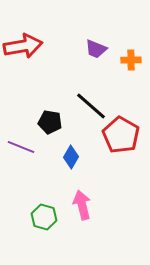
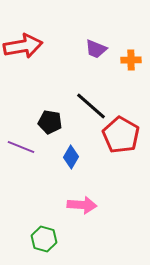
pink arrow: rotated 108 degrees clockwise
green hexagon: moved 22 px down
